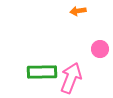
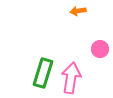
green rectangle: moved 1 px right, 1 px down; rotated 72 degrees counterclockwise
pink arrow: rotated 12 degrees counterclockwise
